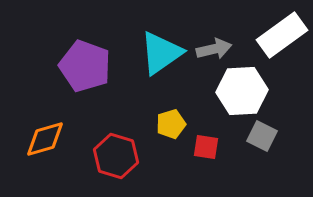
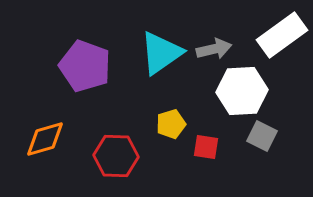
red hexagon: rotated 15 degrees counterclockwise
